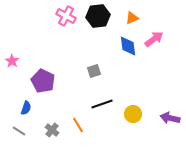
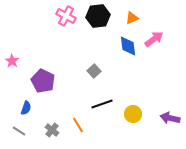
gray square: rotated 24 degrees counterclockwise
